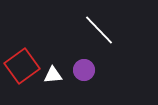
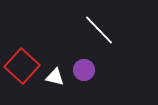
red square: rotated 12 degrees counterclockwise
white triangle: moved 2 px right, 2 px down; rotated 18 degrees clockwise
